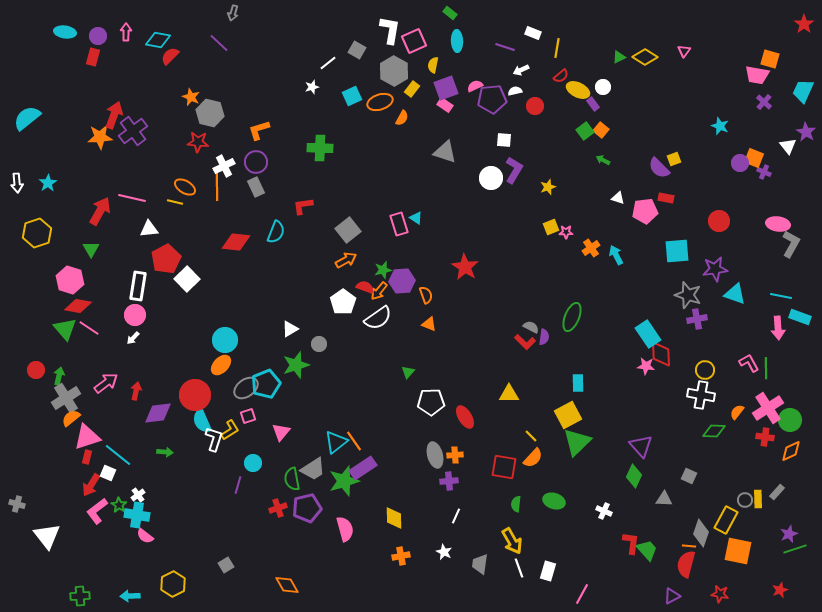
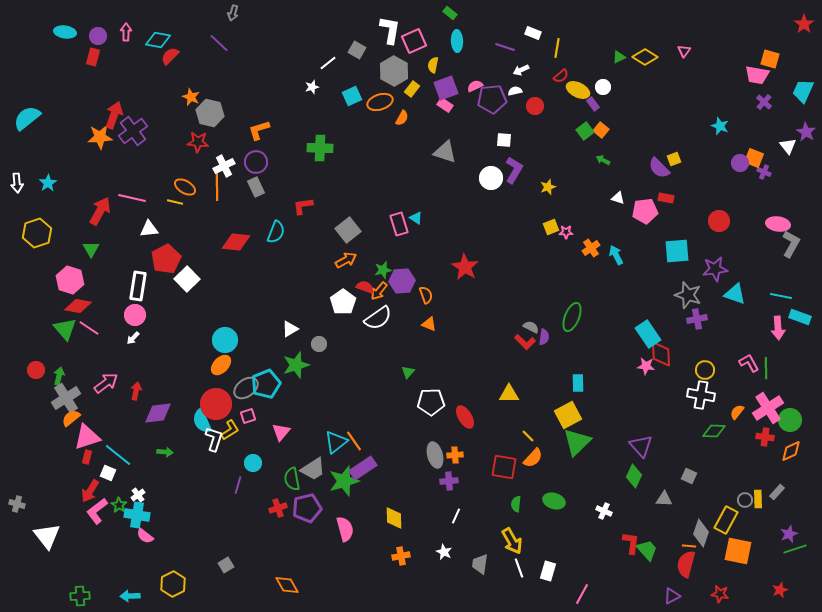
red circle at (195, 395): moved 21 px right, 9 px down
yellow line at (531, 436): moved 3 px left
red arrow at (91, 485): moved 1 px left, 6 px down
